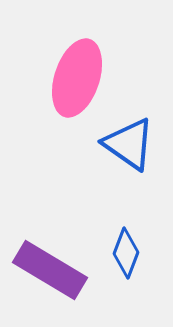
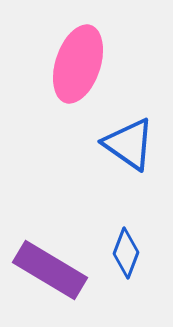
pink ellipse: moved 1 px right, 14 px up
